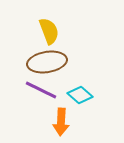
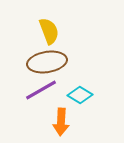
purple line: rotated 56 degrees counterclockwise
cyan diamond: rotated 10 degrees counterclockwise
